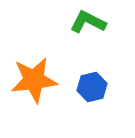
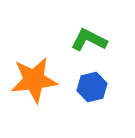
green L-shape: moved 1 px right, 18 px down
